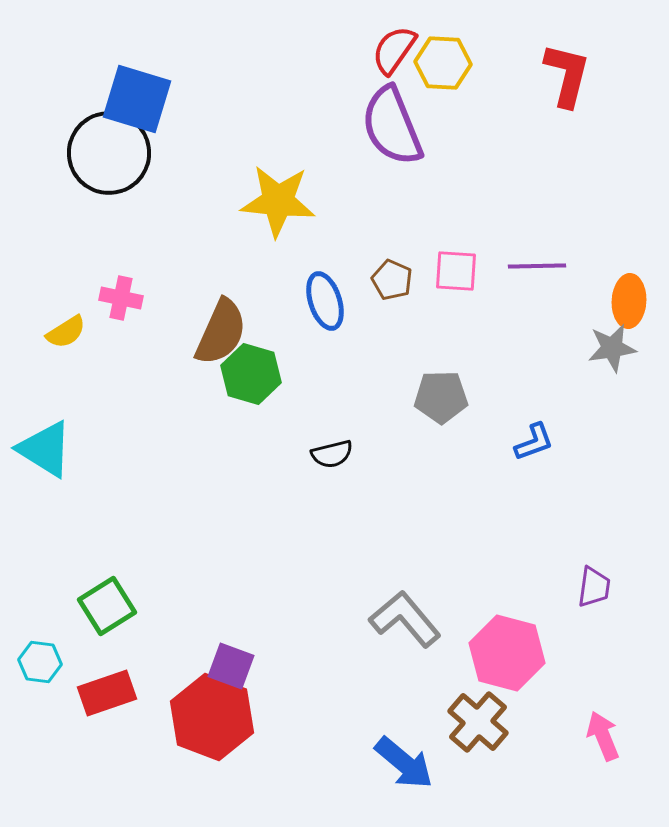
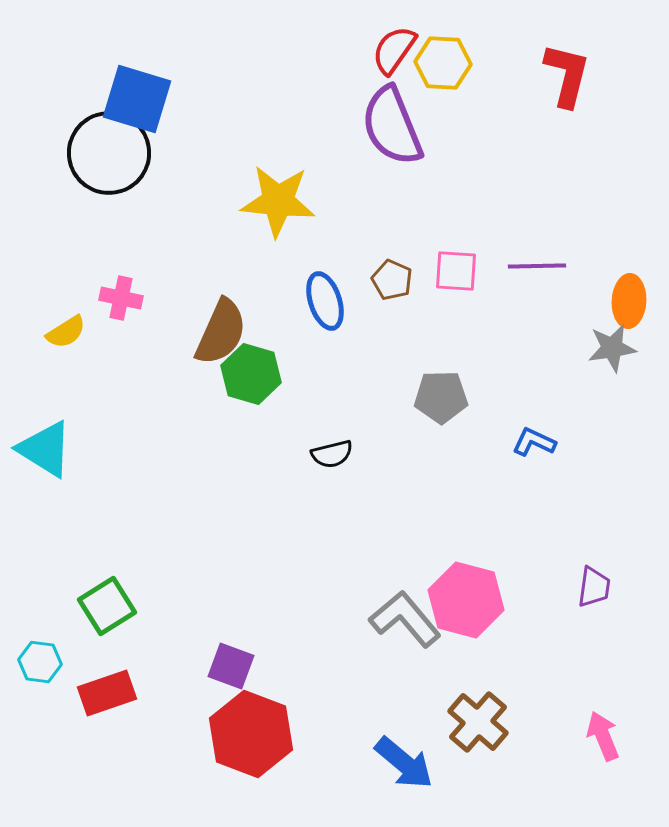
blue L-shape: rotated 135 degrees counterclockwise
pink hexagon: moved 41 px left, 53 px up
red hexagon: moved 39 px right, 17 px down
